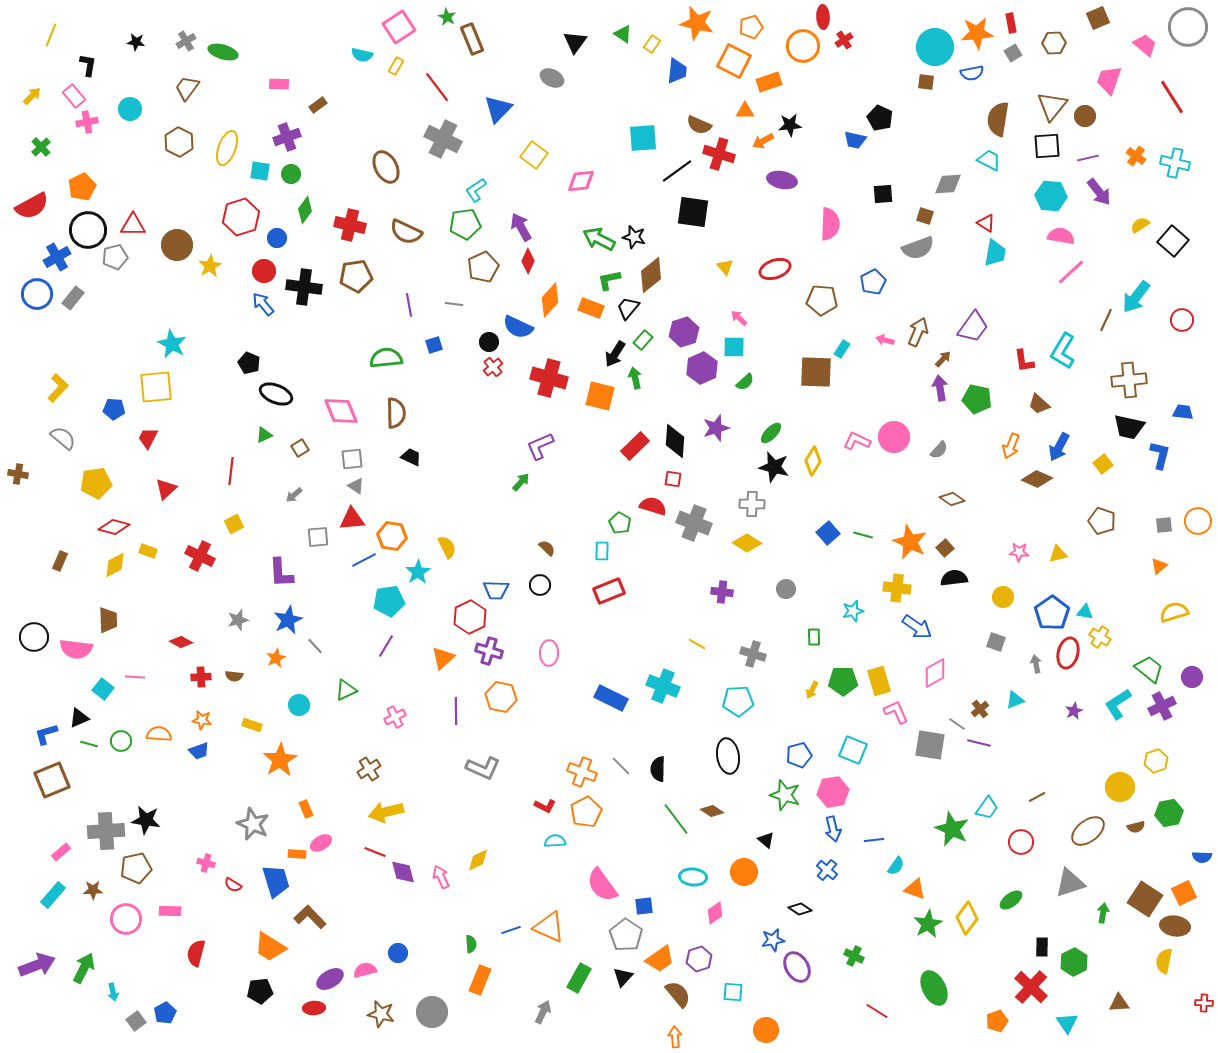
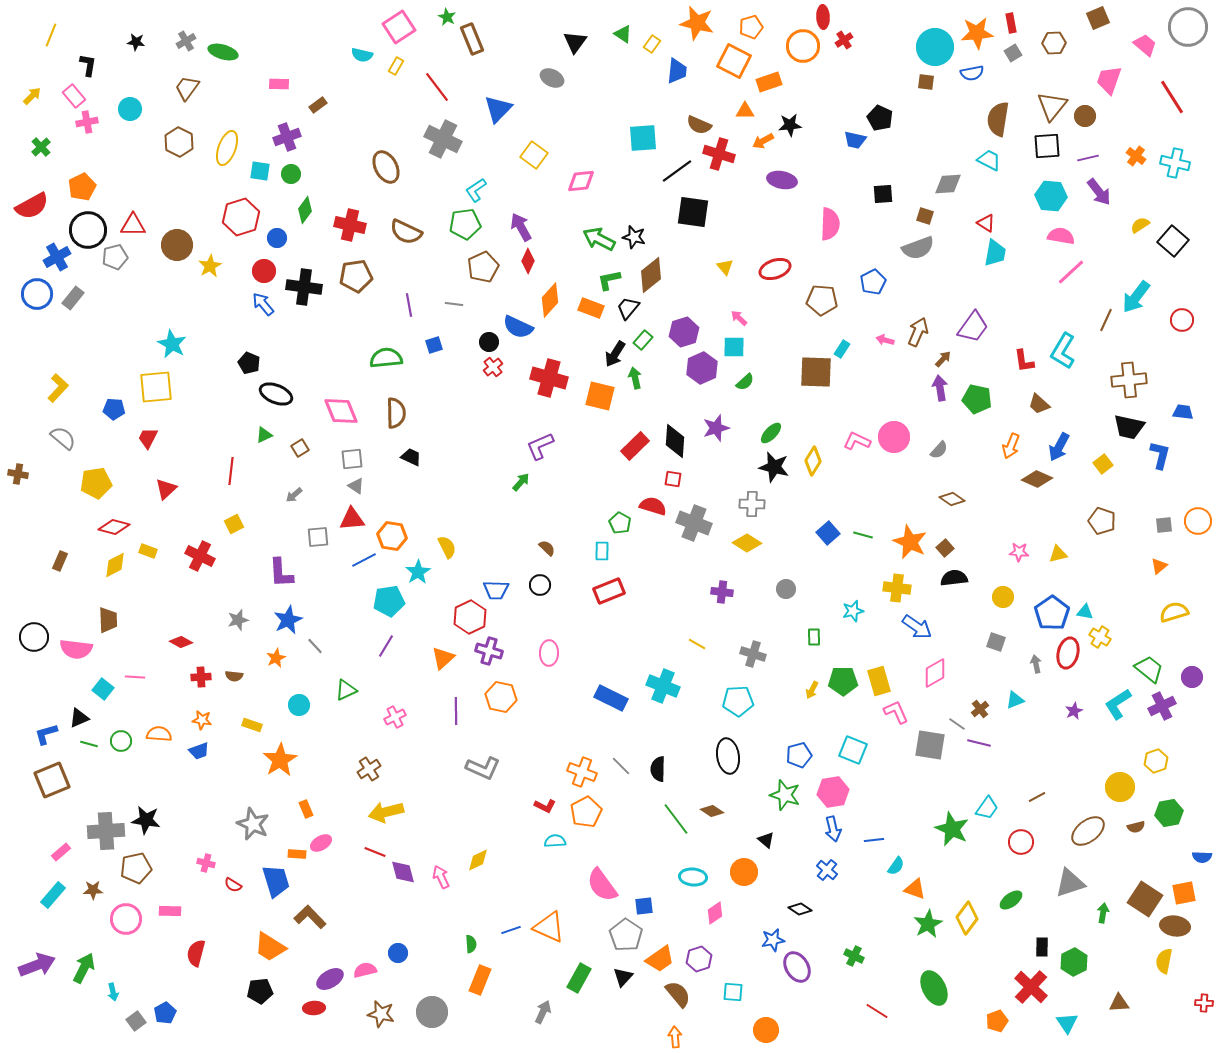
orange square at (1184, 893): rotated 15 degrees clockwise
